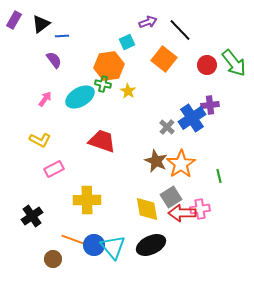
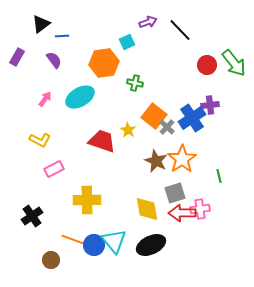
purple rectangle: moved 3 px right, 37 px down
orange square: moved 10 px left, 57 px down
orange hexagon: moved 5 px left, 3 px up
green cross: moved 32 px right, 1 px up
yellow star: moved 39 px down
orange star: moved 1 px right, 5 px up
gray square: moved 4 px right, 4 px up; rotated 15 degrees clockwise
cyan triangle: moved 1 px right, 6 px up
brown circle: moved 2 px left, 1 px down
